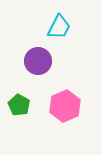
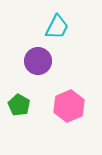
cyan trapezoid: moved 2 px left
pink hexagon: moved 4 px right
